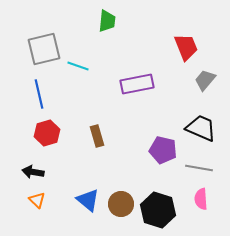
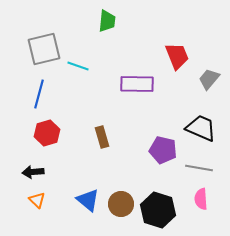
red trapezoid: moved 9 px left, 9 px down
gray trapezoid: moved 4 px right, 1 px up
purple rectangle: rotated 12 degrees clockwise
blue line: rotated 28 degrees clockwise
brown rectangle: moved 5 px right, 1 px down
black arrow: rotated 15 degrees counterclockwise
